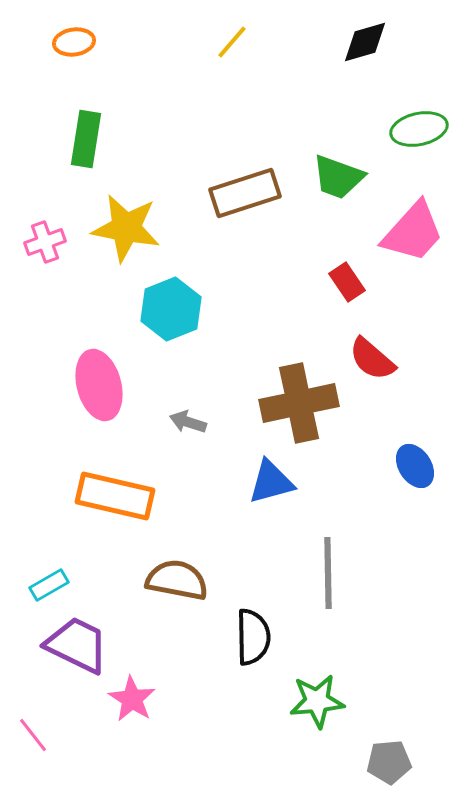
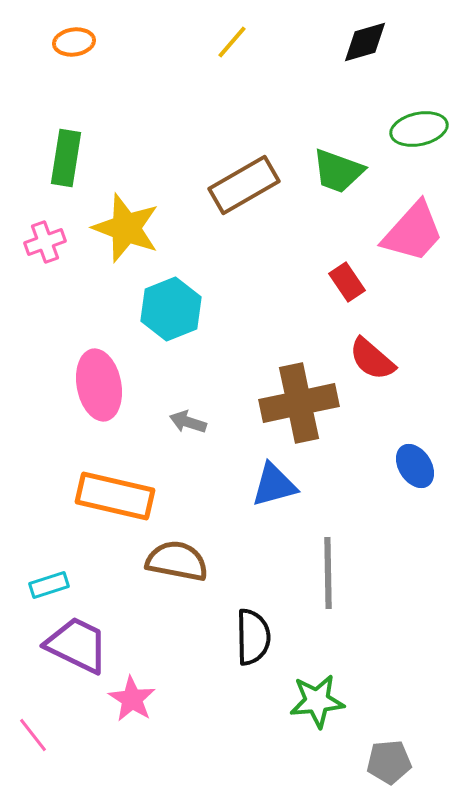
green rectangle: moved 20 px left, 19 px down
green trapezoid: moved 6 px up
brown rectangle: moved 1 px left, 8 px up; rotated 12 degrees counterclockwise
yellow star: rotated 10 degrees clockwise
pink ellipse: rotated 4 degrees clockwise
blue triangle: moved 3 px right, 3 px down
brown semicircle: moved 19 px up
cyan rectangle: rotated 12 degrees clockwise
